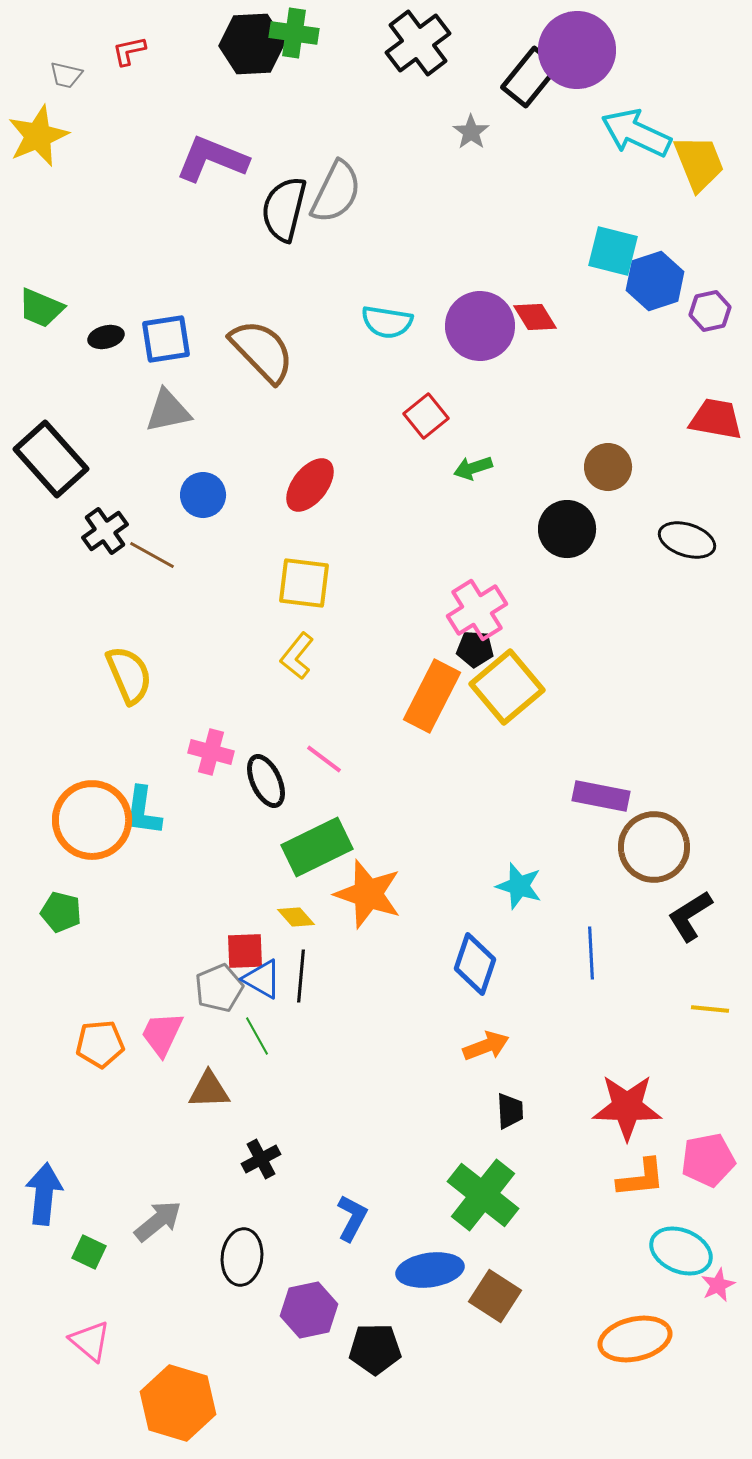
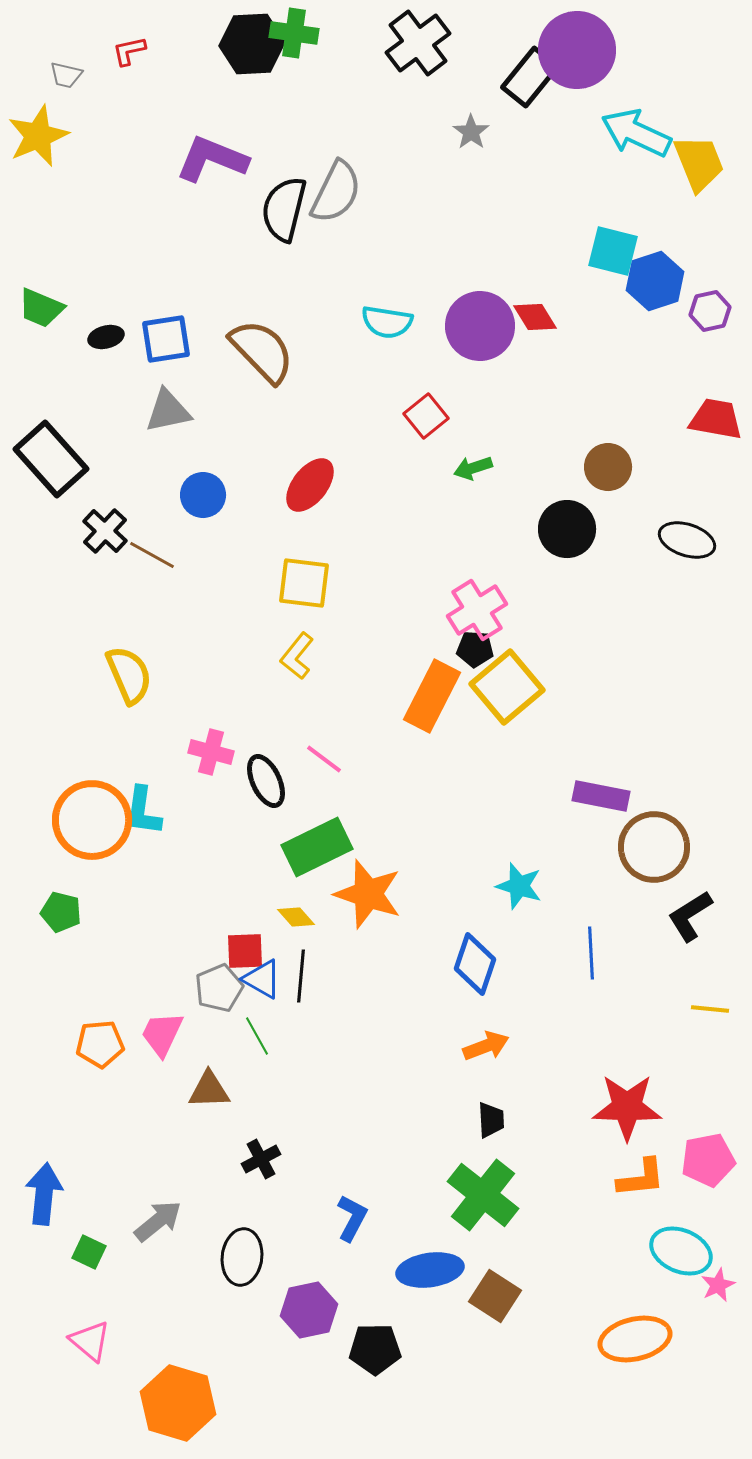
black cross at (105, 531): rotated 12 degrees counterclockwise
black trapezoid at (510, 1111): moved 19 px left, 9 px down
